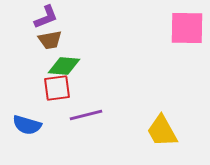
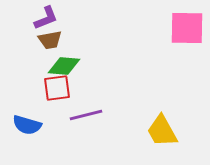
purple L-shape: moved 1 px down
